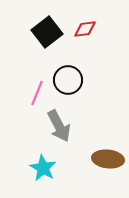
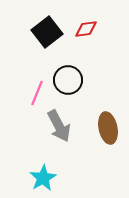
red diamond: moved 1 px right
brown ellipse: moved 31 px up; rotated 72 degrees clockwise
cyan star: moved 10 px down; rotated 12 degrees clockwise
